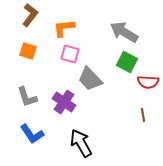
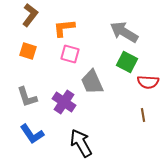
gray trapezoid: moved 2 px right, 3 px down; rotated 20 degrees clockwise
